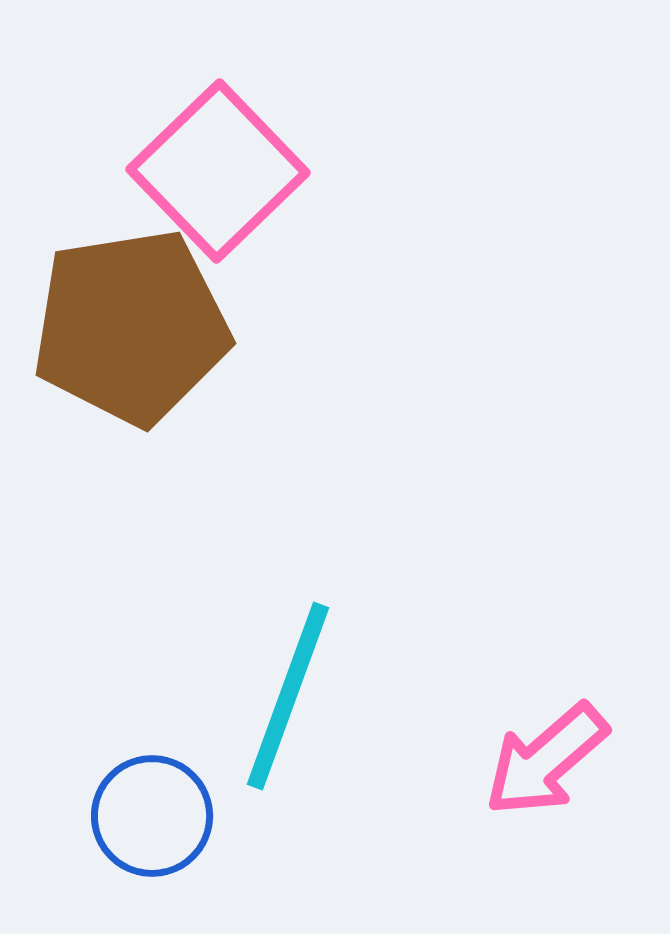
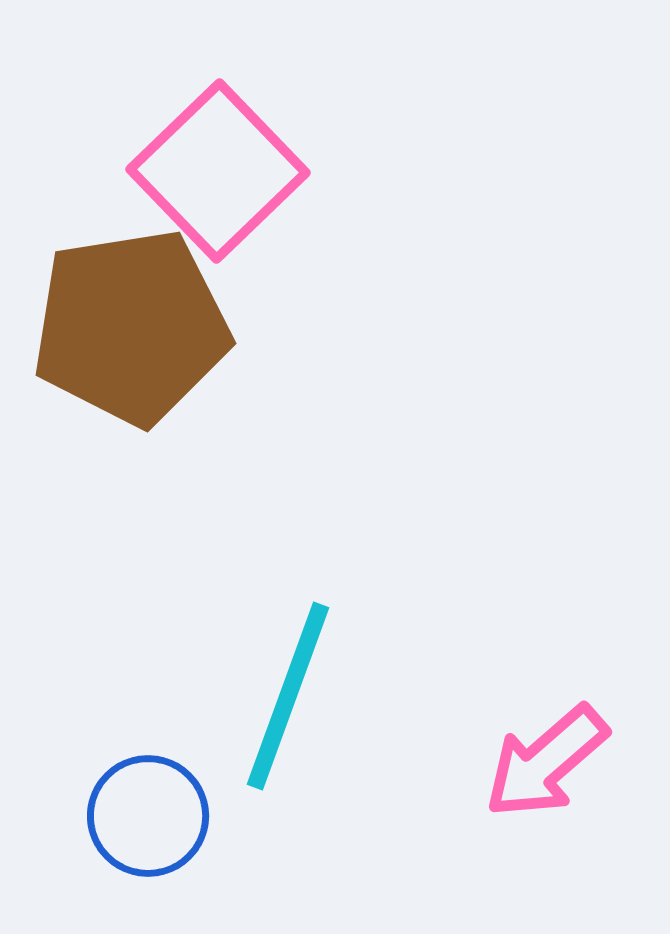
pink arrow: moved 2 px down
blue circle: moved 4 px left
